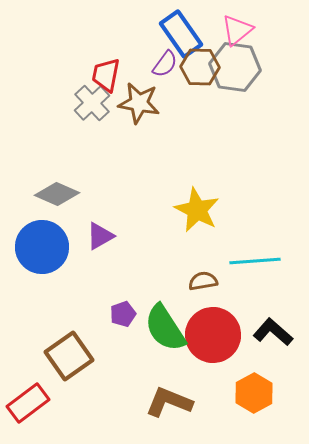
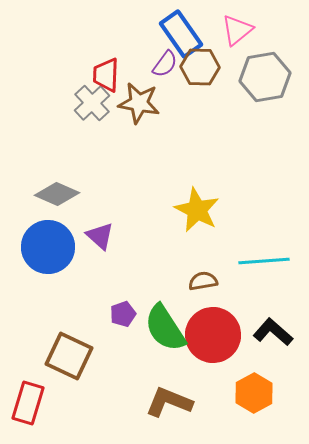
gray hexagon: moved 30 px right, 10 px down; rotated 18 degrees counterclockwise
red trapezoid: rotated 9 degrees counterclockwise
purple triangle: rotated 48 degrees counterclockwise
blue circle: moved 6 px right
cyan line: moved 9 px right
brown square: rotated 30 degrees counterclockwise
red rectangle: rotated 36 degrees counterclockwise
